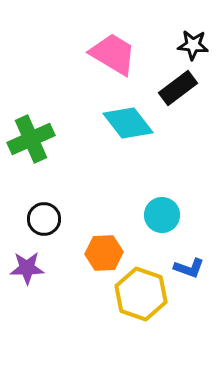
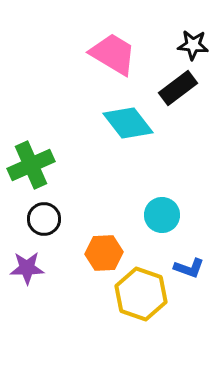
green cross: moved 26 px down
